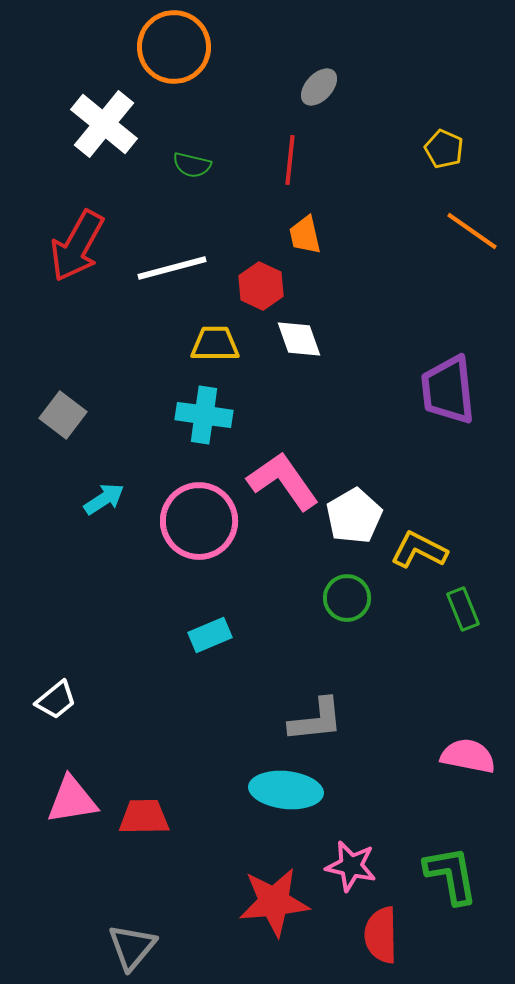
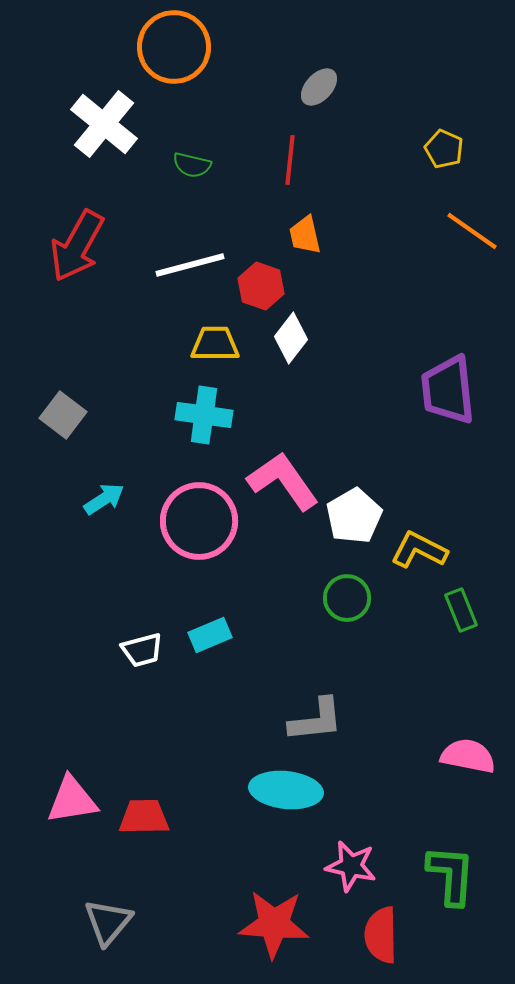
white line: moved 18 px right, 3 px up
red hexagon: rotated 6 degrees counterclockwise
white diamond: moved 8 px left, 1 px up; rotated 57 degrees clockwise
green rectangle: moved 2 px left, 1 px down
white trapezoid: moved 86 px right, 50 px up; rotated 24 degrees clockwise
green L-shape: rotated 14 degrees clockwise
red star: moved 22 px down; rotated 10 degrees clockwise
gray triangle: moved 24 px left, 25 px up
